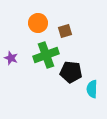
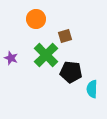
orange circle: moved 2 px left, 4 px up
brown square: moved 5 px down
green cross: rotated 25 degrees counterclockwise
